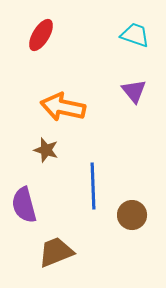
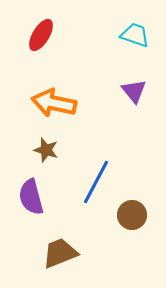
orange arrow: moved 9 px left, 4 px up
blue line: moved 3 px right, 4 px up; rotated 30 degrees clockwise
purple semicircle: moved 7 px right, 8 px up
brown trapezoid: moved 4 px right, 1 px down
